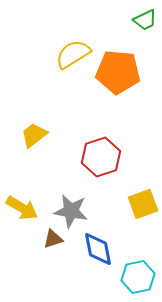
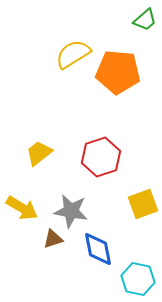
green trapezoid: rotated 15 degrees counterclockwise
yellow trapezoid: moved 5 px right, 18 px down
cyan hexagon: moved 2 px down; rotated 24 degrees clockwise
